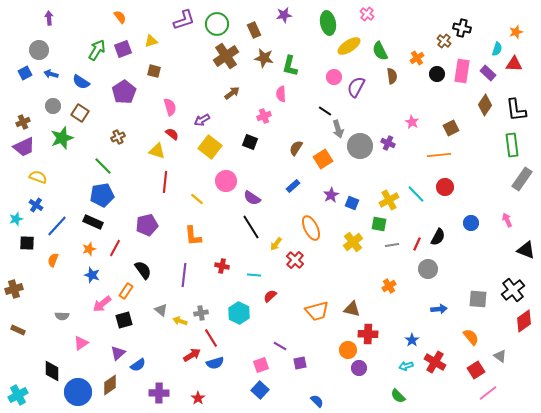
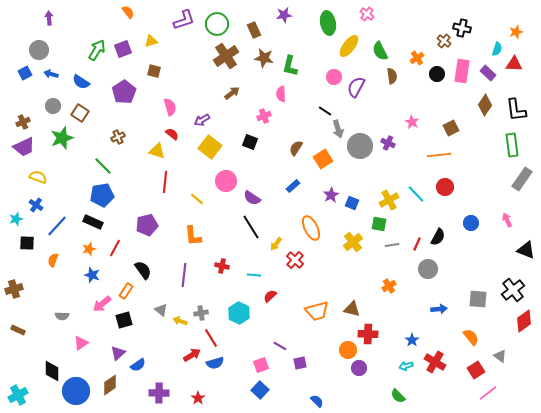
orange semicircle at (120, 17): moved 8 px right, 5 px up
yellow ellipse at (349, 46): rotated 20 degrees counterclockwise
blue circle at (78, 392): moved 2 px left, 1 px up
